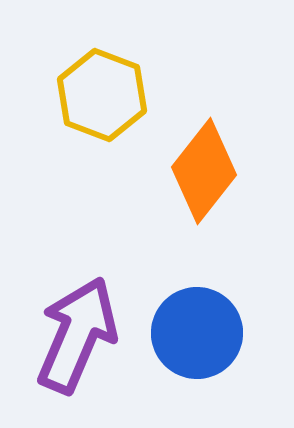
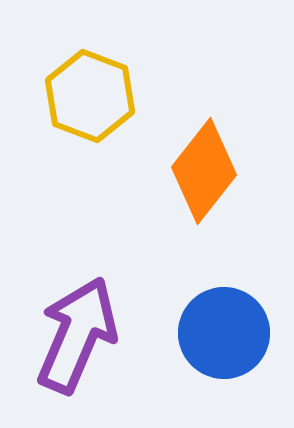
yellow hexagon: moved 12 px left, 1 px down
blue circle: moved 27 px right
